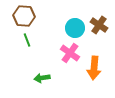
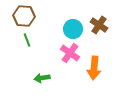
cyan circle: moved 2 px left, 1 px down
